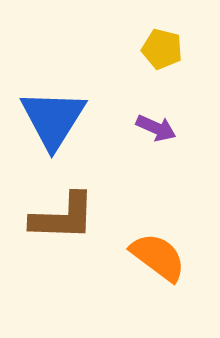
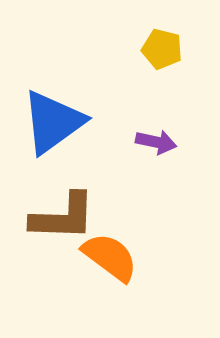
blue triangle: moved 3 px down; rotated 22 degrees clockwise
purple arrow: moved 14 px down; rotated 12 degrees counterclockwise
orange semicircle: moved 48 px left
